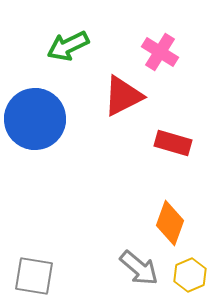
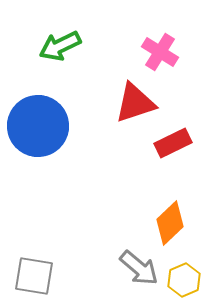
green arrow: moved 8 px left
red triangle: moved 12 px right, 7 px down; rotated 9 degrees clockwise
blue circle: moved 3 px right, 7 px down
red rectangle: rotated 42 degrees counterclockwise
orange diamond: rotated 27 degrees clockwise
yellow hexagon: moved 6 px left, 5 px down
